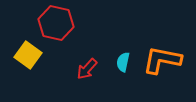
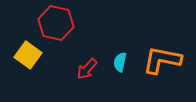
cyan semicircle: moved 3 px left
